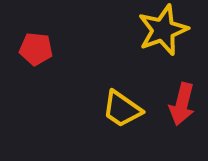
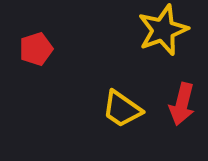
red pentagon: rotated 24 degrees counterclockwise
